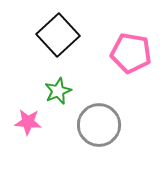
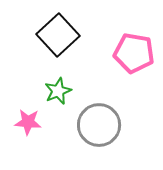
pink pentagon: moved 3 px right
